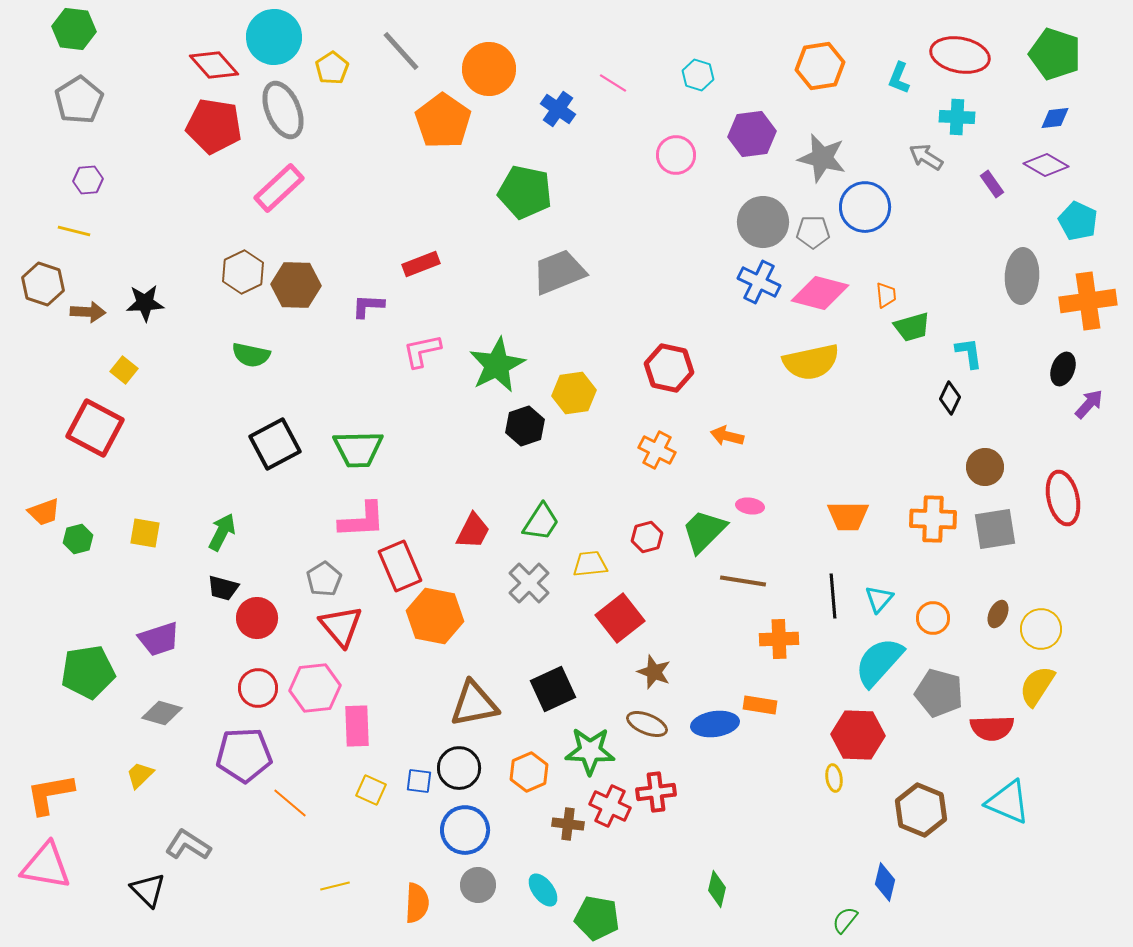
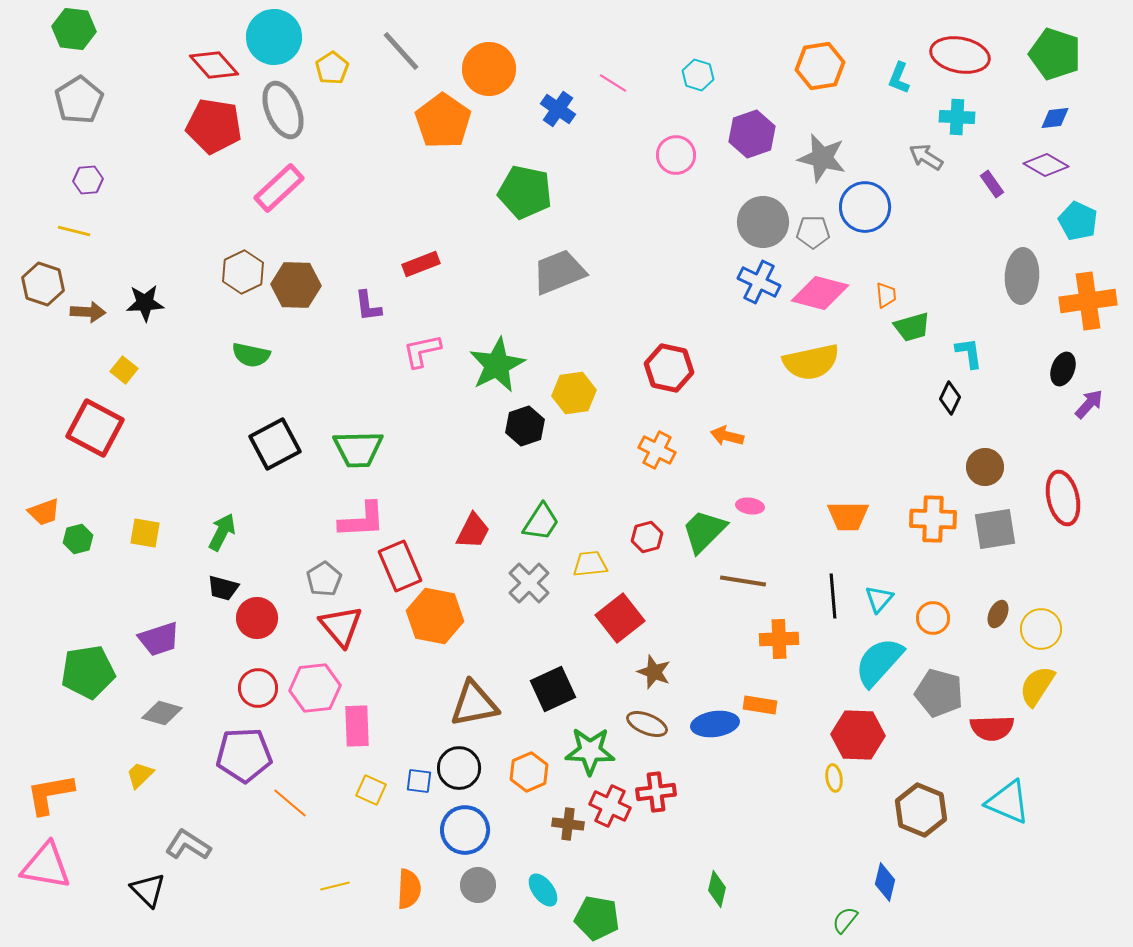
purple hexagon at (752, 134): rotated 12 degrees counterclockwise
purple L-shape at (368, 306): rotated 100 degrees counterclockwise
orange semicircle at (417, 903): moved 8 px left, 14 px up
